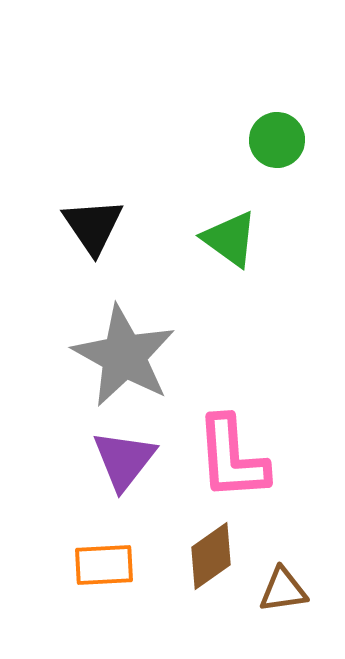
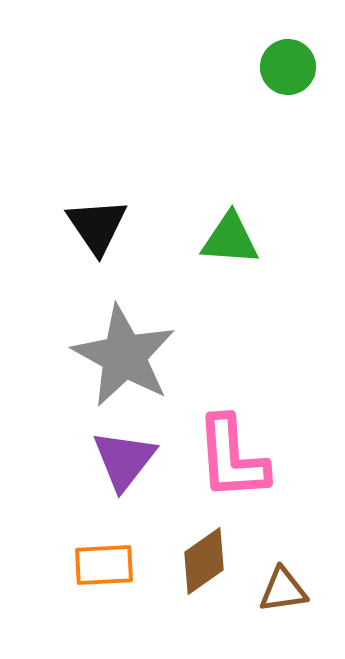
green circle: moved 11 px right, 73 px up
black triangle: moved 4 px right
green triangle: rotated 32 degrees counterclockwise
brown diamond: moved 7 px left, 5 px down
